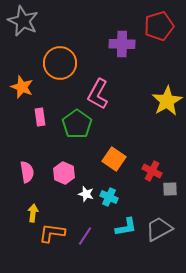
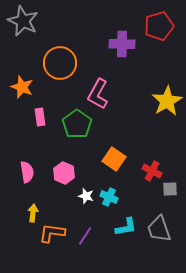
white star: moved 2 px down
gray trapezoid: rotated 80 degrees counterclockwise
